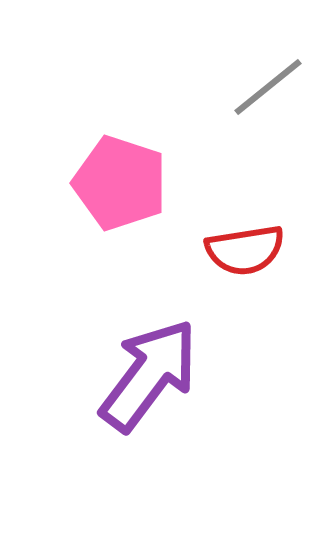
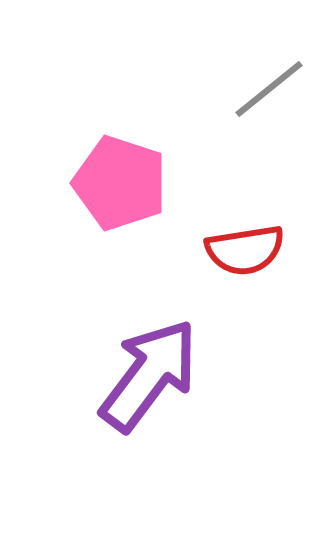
gray line: moved 1 px right, 2 px down
